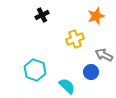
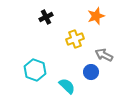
black cross: moved 4 px right, 2 px down
